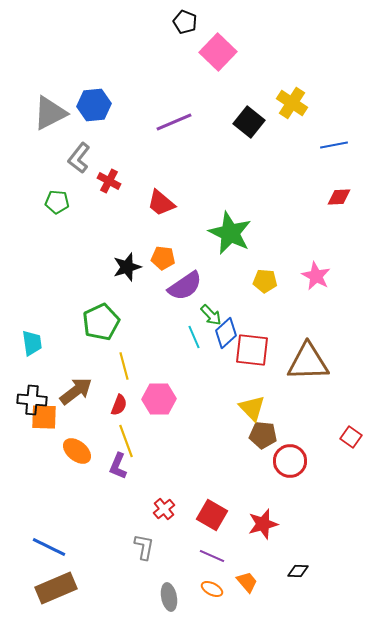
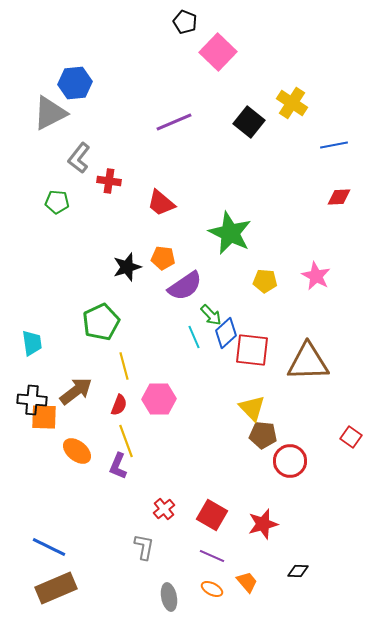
blue hexagon at (94, 105): moved 19 px left, 22 px up
red cross at (109, 181): rotated 20 degrees counterclockwise
